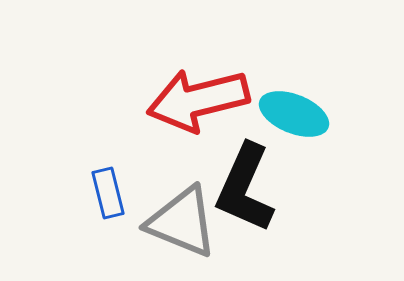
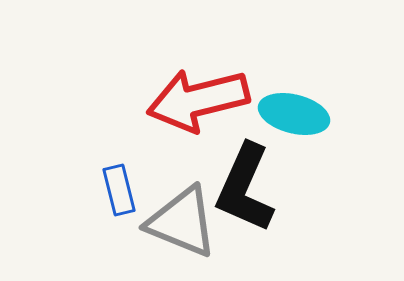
cyan ellipse: rotated 8 degrees counterclockwise
blue rectangle: moved 11 px right, 3 px up
